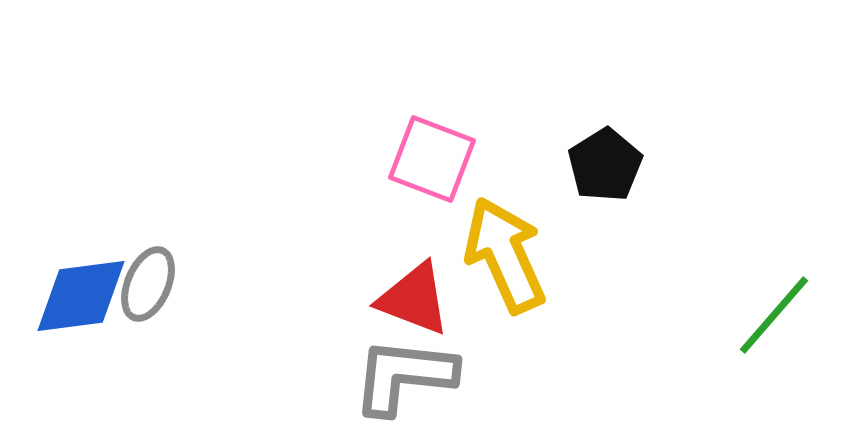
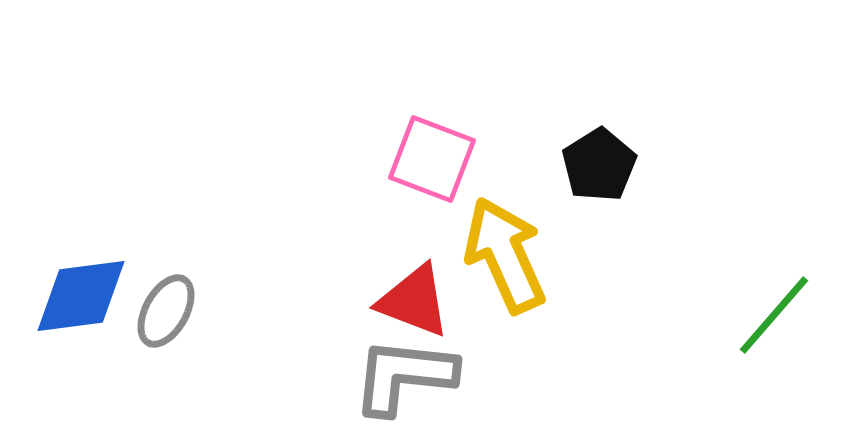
black pentagon: moved 6 px left
gray ellipse: moved 18 px right, 27 px down; rotated 6 degrees clockwise
red triangle: moved 2 px down
